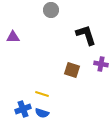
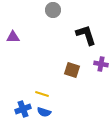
gray circle: moved 2 px right
blue semicircle: moved 2 px right, 1 px up
